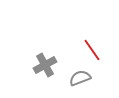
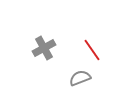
gray cross: moved 1 px left, 17 px up
